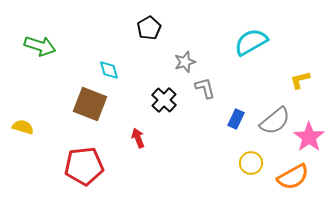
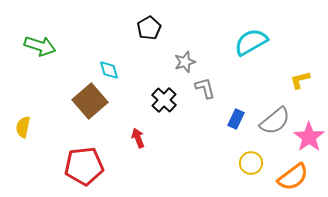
brown square: moved 3 px up; rotated 28 degrees clockwise
yellow semicircle: rotated 95 degrees counterclockwise
orange semicircle: rotated 8 degrees counterclockwise
